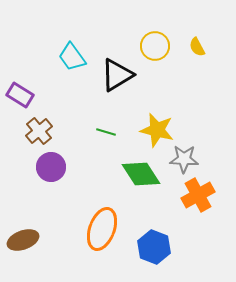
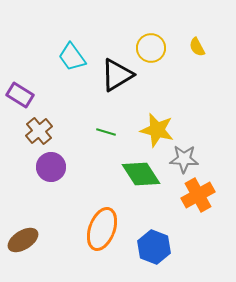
yellow circle: moved 4 px left, 2 px down
brown ellipse: rotated 12 degrees counterclockwise
